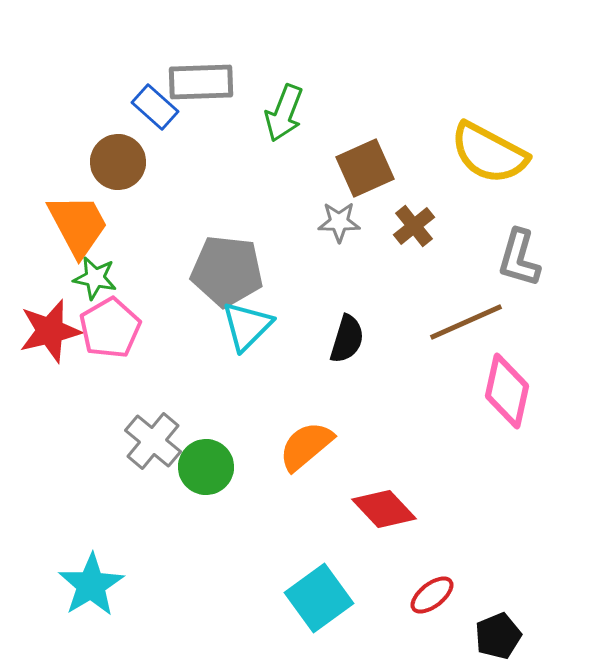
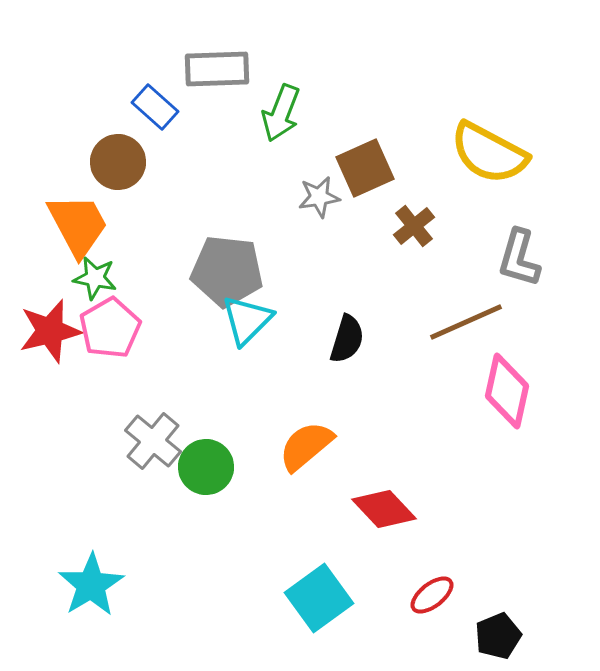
gray rectangle: moved 16 px right, 13 px up
green arrow: moved 3 px left
gray star: moved 20 px left, 25 px up; rotated 9 degrees counterclockwise
cyan triangle: moved 6 px up
